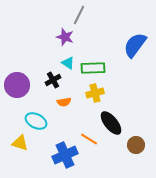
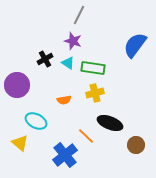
purple star: moved 8 px right, 4 px down
green rectangle: rotated 10 degrees clockwise
black cross: moved 8 px left, 21 px up
orange semicircle: moved 2 px up
black ellipse: moved 1 px left; rotated 30 degrees counterclockwise
orange line: moved 3 px left, 3 px up; rotated 12 degrees clockwise
yellow triangle: rotated 24 degrees clockwise
blue cross: rotated 15 degrees counterclockwise
